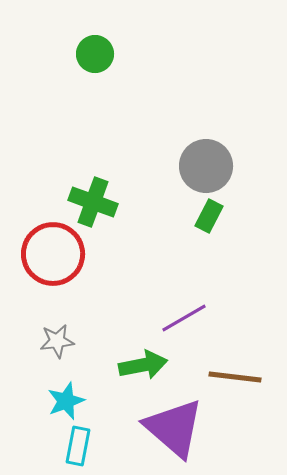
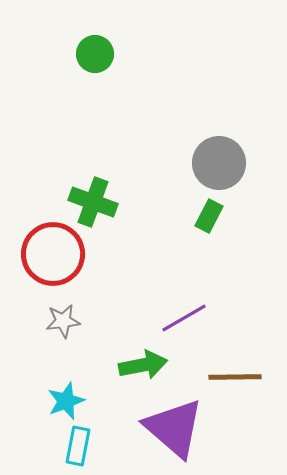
gray circle: moved 13 px right, 3 px up
gray star: moved 6 px right, 20 px up
brown line: rotated 8 degrees counterclockwise
